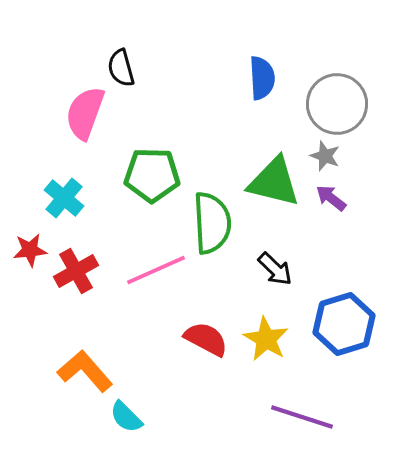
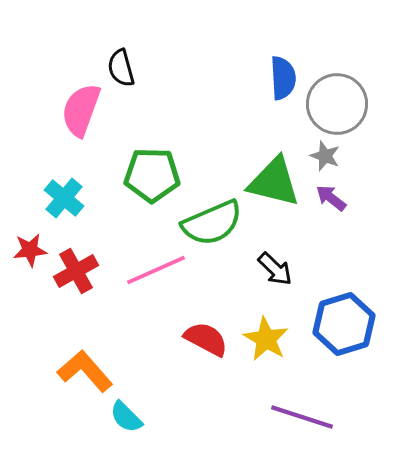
blue semicircle: moved 21 px right
pink semicircle: moved 4 px left, 3 px up
green semicircle: rotated 70 degrees clockwise
